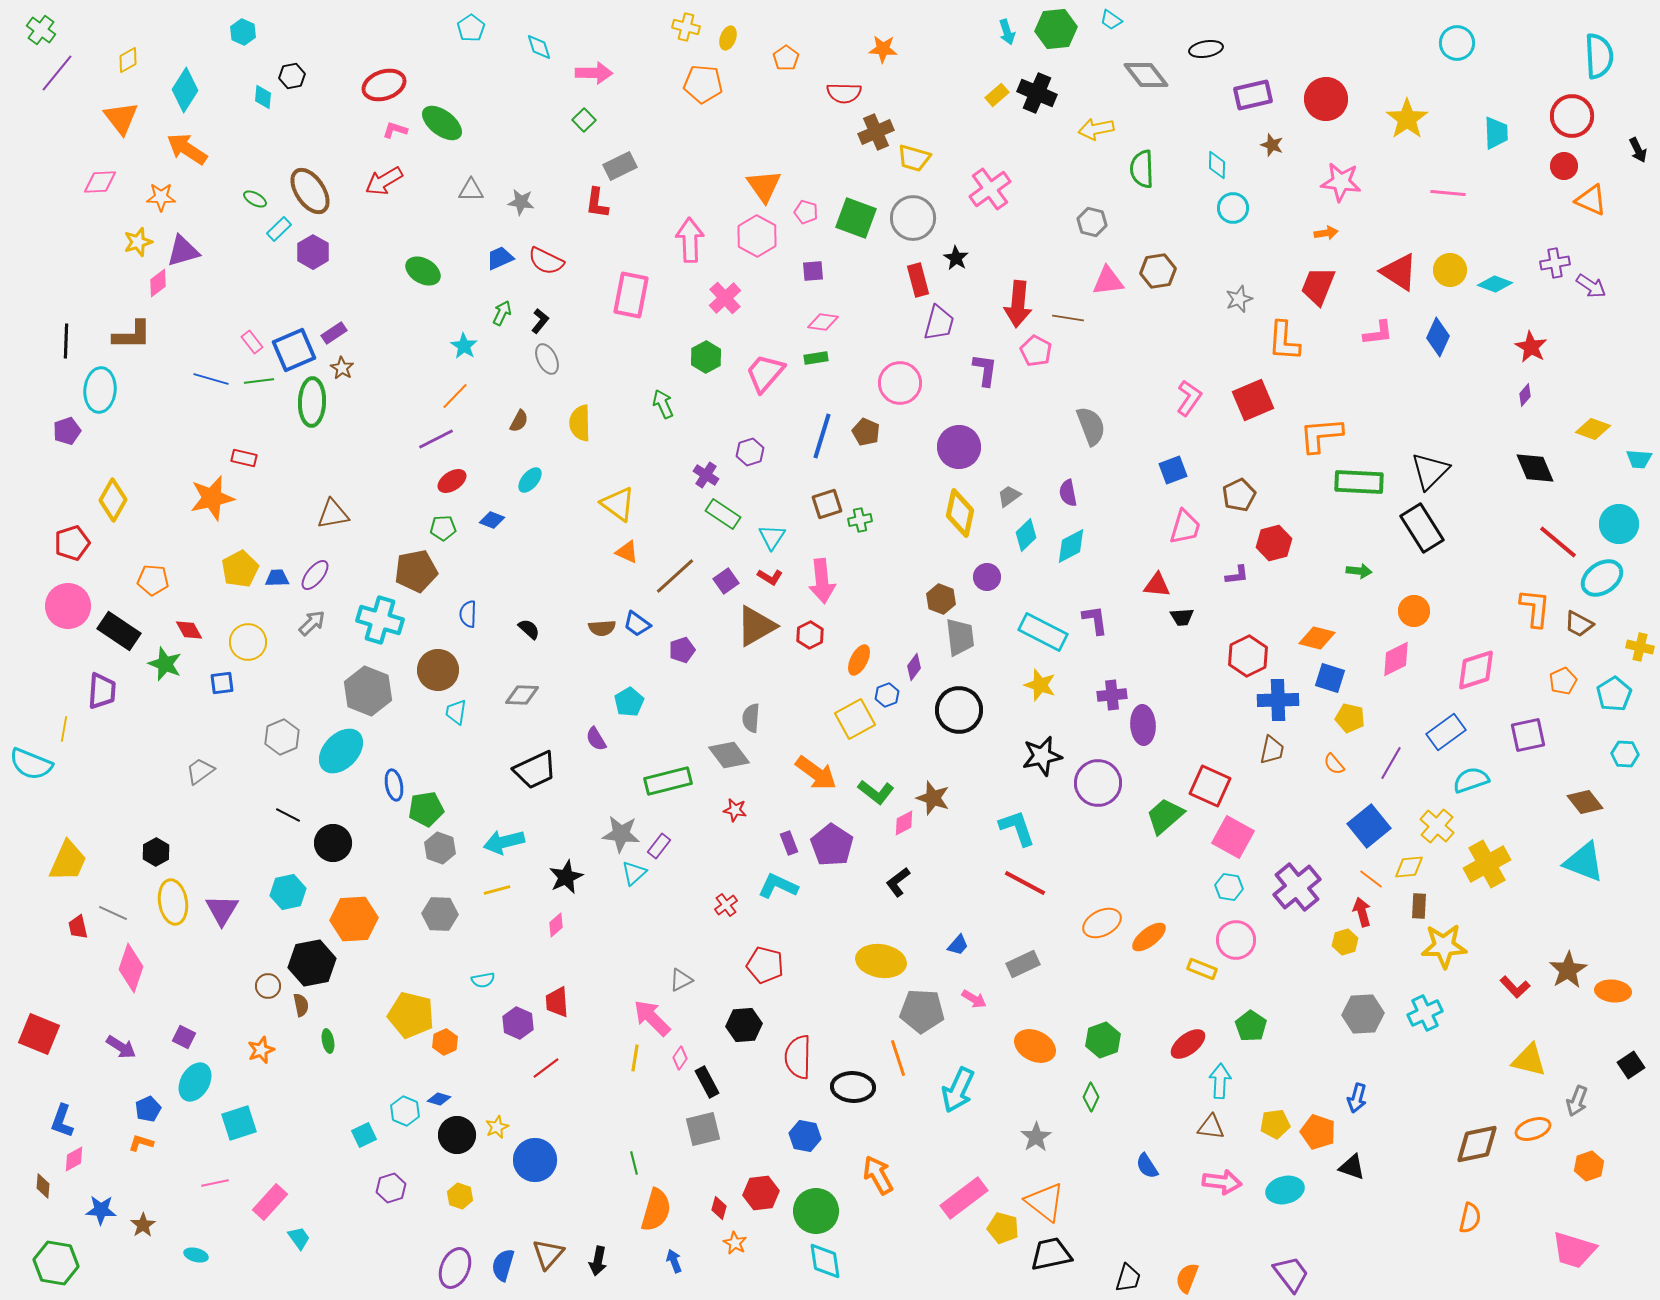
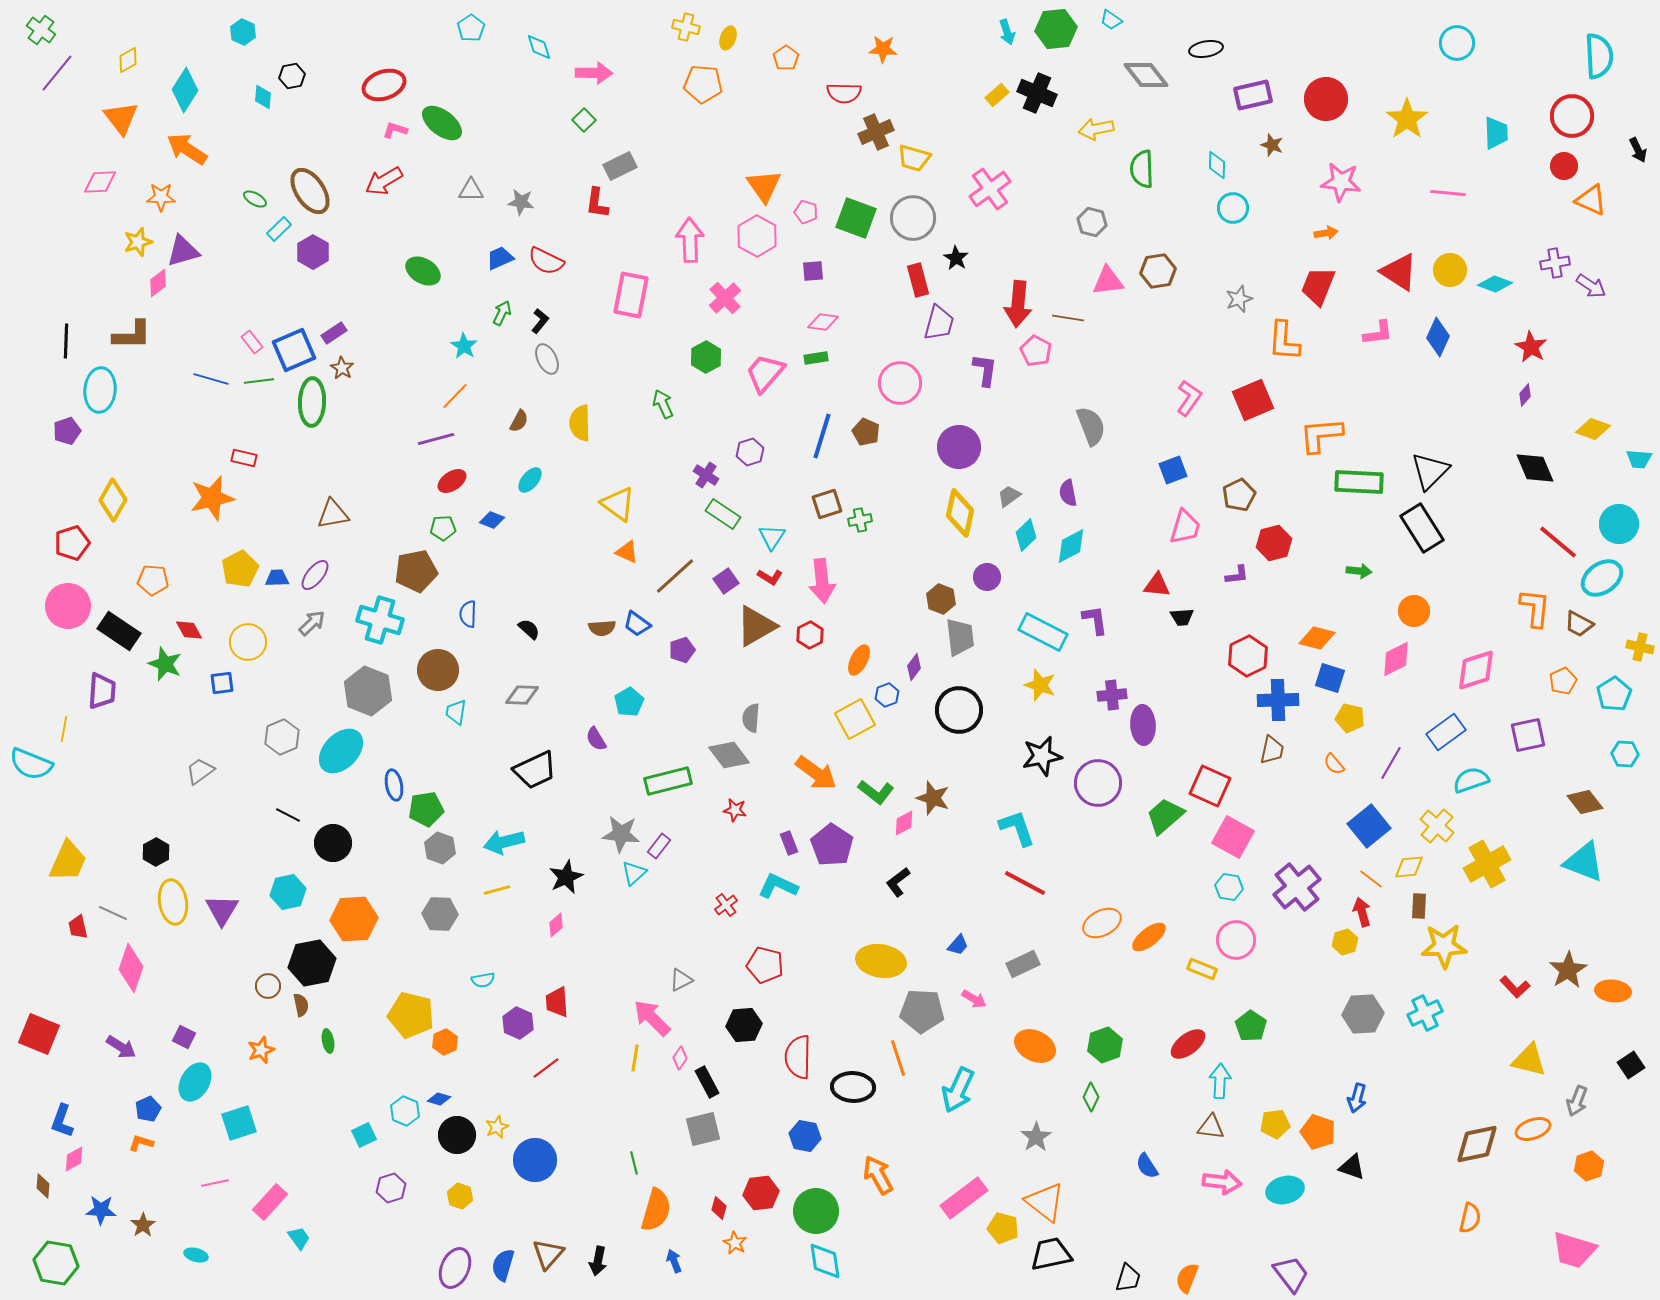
purple line at (436, 439): rotated 12 degrees clockwise
green hexagon at (1103, 1040): moved 2 px right, 5 px down
